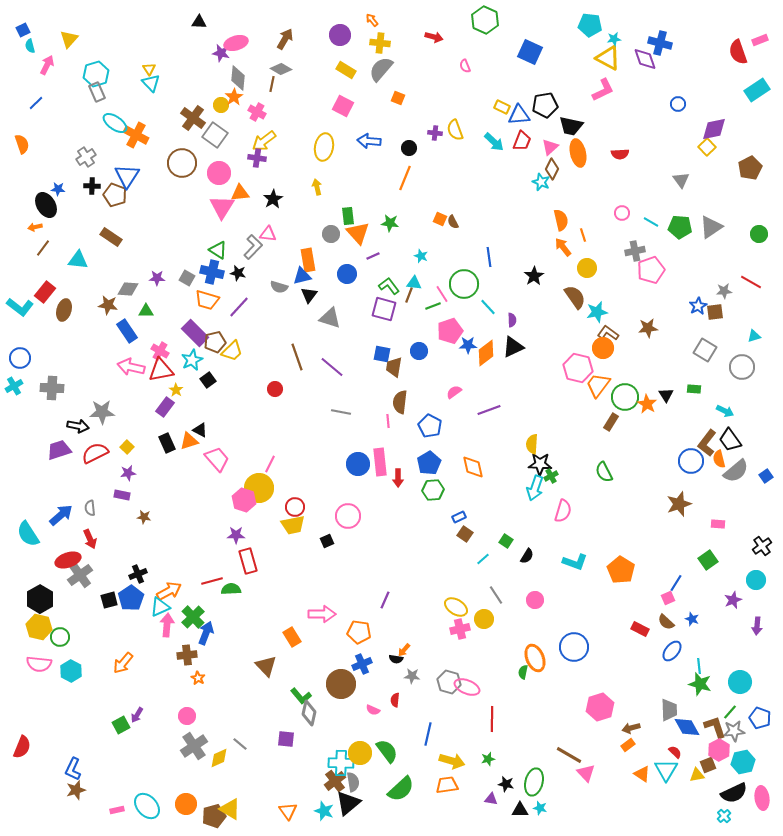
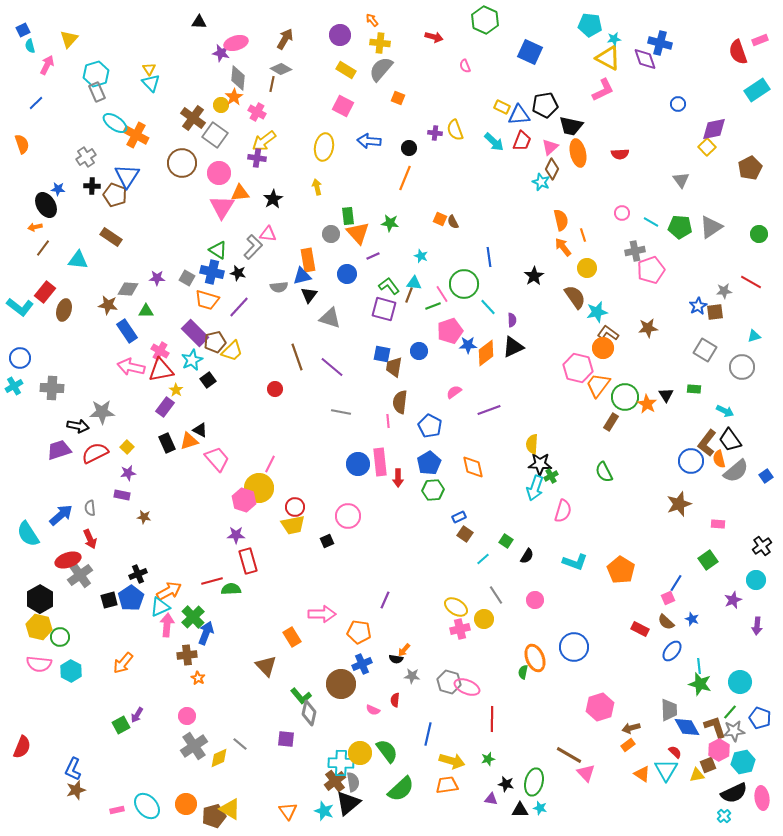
gray semicircle at (279, 287): rotated 24 degrees counterclockwise
